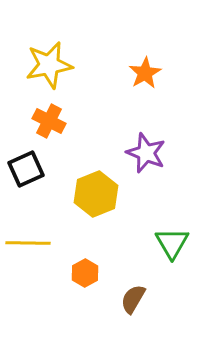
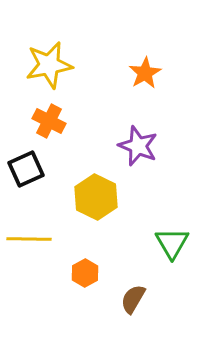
purple star: moved 8 px left, 7 px up
yellow hexagon: moved 3 px down; rotated 12 degrees counterclockwise
yellow line: moved 1 px right, 4 px up
